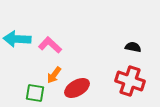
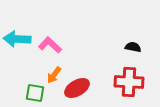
red cross: moved 1 px left, 1 px down; rotated 16 degrees counterclockwise
